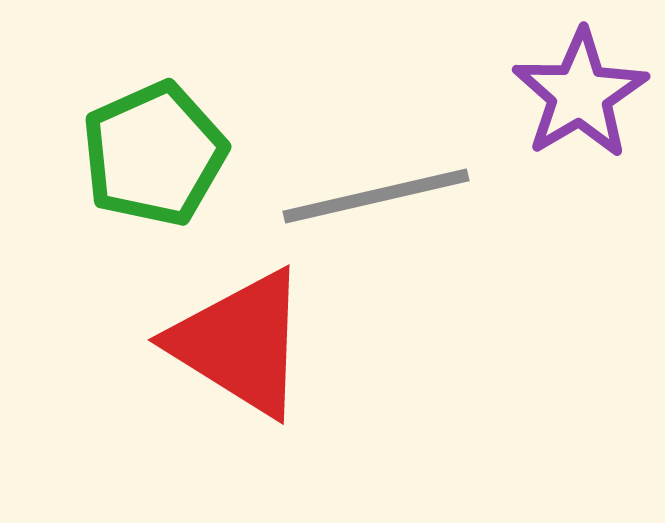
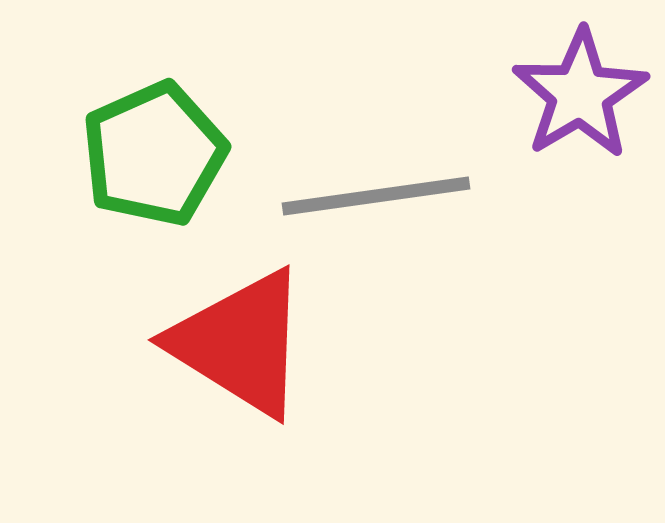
gray line: rotated 5 degrees clockwise
